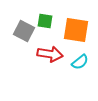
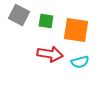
green square: moved 1 px right
gray square: moved 5 px left, 16 px up
cyan semicircle: rotated 24 degrees clockwise
